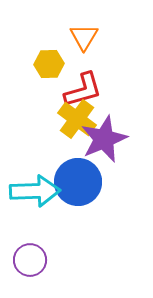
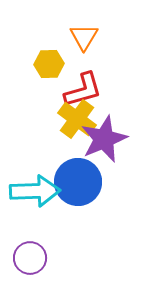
purple circle: moved 2 px up
